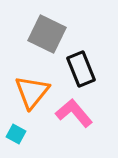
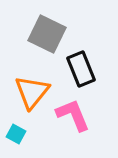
pink L-shape: moved 1 px left, 2 px down; rotated 18 degrees clockwise
